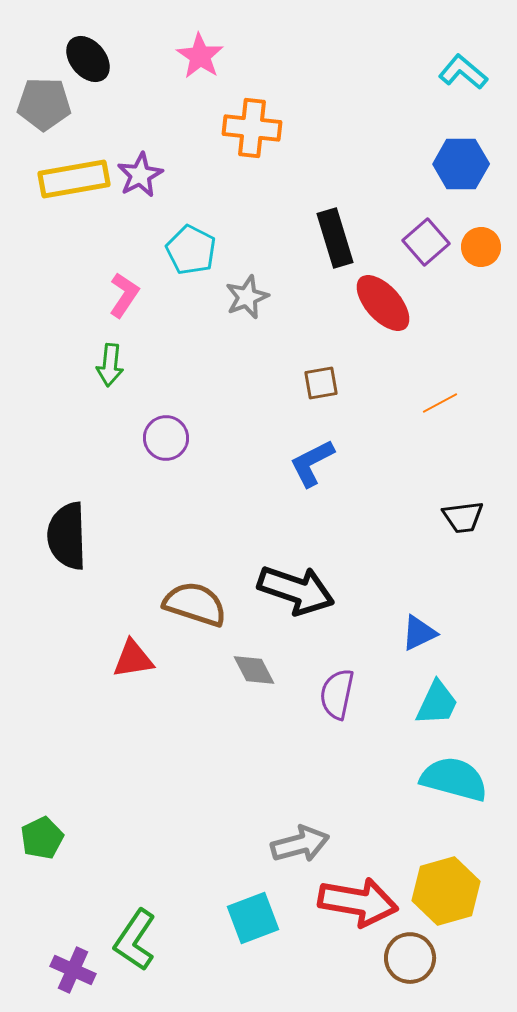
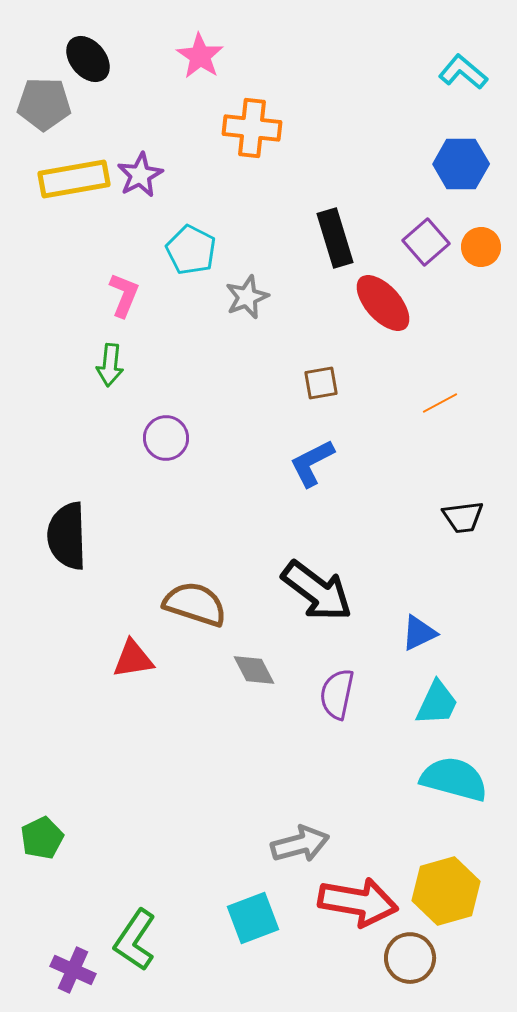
pink L-shape: rotated 12 degrees counterclockwise
black arrow: moved 21 px right, 1 px down; rotated 18 degrees clockwise
